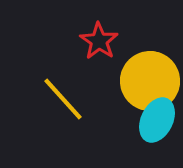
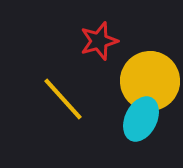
red star: rotated 21 degrees clockwise
cyan ellipse: moved 16 px left, 1 px up
